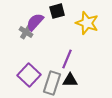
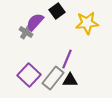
black square: rotated 21 degrees counterclockwise
yellow star: rotated 25 degrees counterclockwise
gray rectangle: moved 1 px right, 5 px up; rotated 20 degrees clockwise
